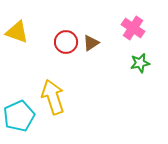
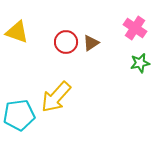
pink cross: moved 2 px right
yellow arrow: moved 3 px right; rotated 120 degrees counterclockwise
cyan pentagon: moved 1 px up; rotated 16 degrees clockwise
